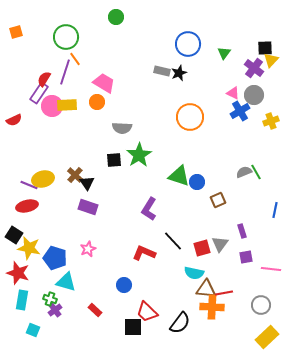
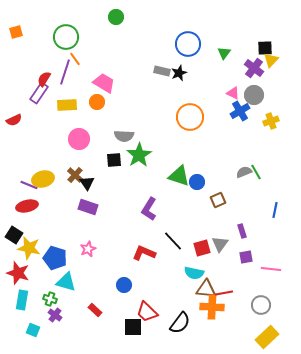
pink circle at (52, 106): moved 27 px right, 33 px down
gray semicircle at (122, 128): moved 2 px right, 8 px down
purple cross at (55, 310): moved 5 px down; rotated 16 degrees counterclockwise
